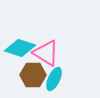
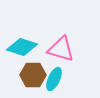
cyan diamond: moved 2 px right, 1 px up
pink triangle: moved 15 px right, 4 px up; rotated 16 degrees counterclockwise
